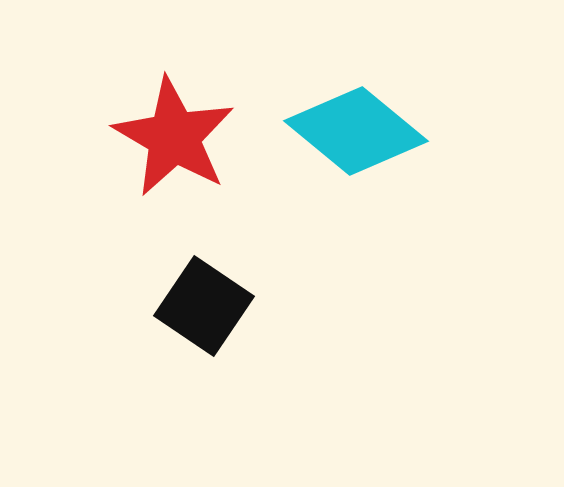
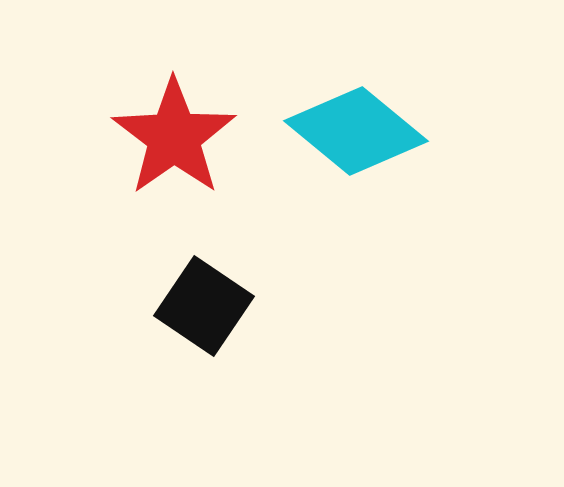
red star: rotated 7 degrees clockwise
